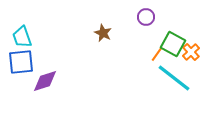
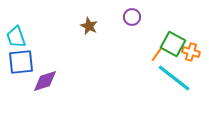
purple circle: moved 14 px left
brown star: moved 14 px left, 7 px up
cyan trapezoid: moved 6 px left
orange cross: rotated 30 degrees counterclockwise
